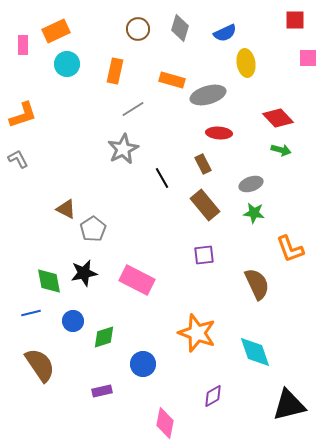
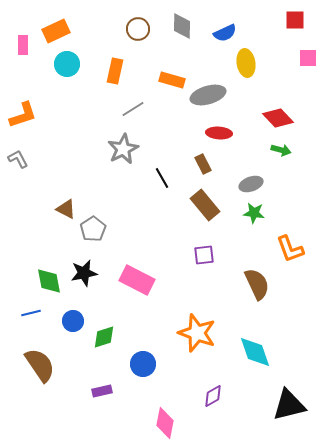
gray diamond at (180, 28): moved 2 px right, 2 px up; rotated 16 degrees counterclockwise
